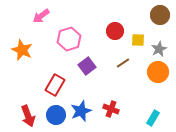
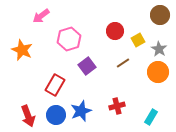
yellow square: rotated 32 degrees counterclockwise
gray star: rotated 14 degrees counterclockwise
red cross: moved 6 px right, 3 px up; rotated 35 degrees counterclockwise
cyan rectangle: moved 2 px left, 1 px up
